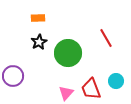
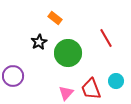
orange rectangle: moved 17 px right; rotated 40 degrees clockwise
